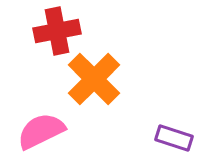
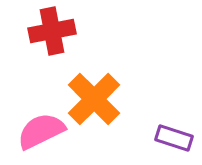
red cross: moved 5 px left
orange cross: moved 20 px down
